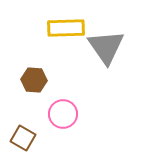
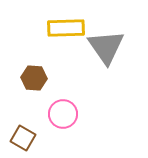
brown hexagon: moved 2 px up
